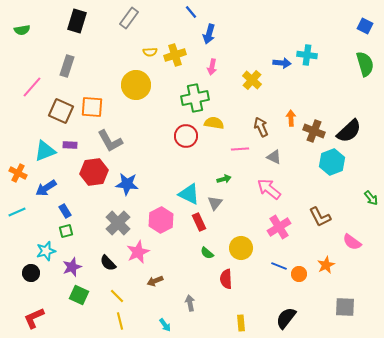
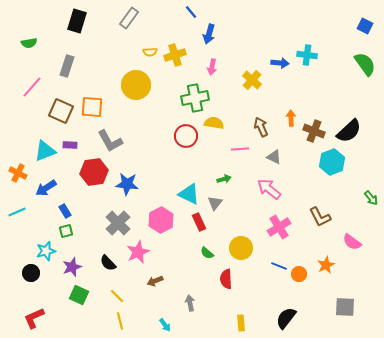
green semicircle at (22, 30): moved 7 px right, 13 px down
blue arrow at (282, 63): moved 2 px left
green semicircle at (365, 64): rotated 20 degrees counterclockwise
